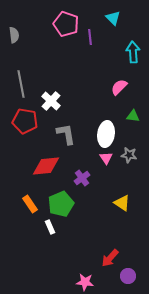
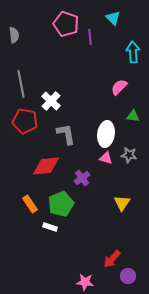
pink triangle: rotated 40 degrees counterclockwise
yellow triangle: rotated 30 degrees clockwise
white rectangle: rotated 48 degrees counterclockwise
red arrow: moved 2 px right, 1 px down
